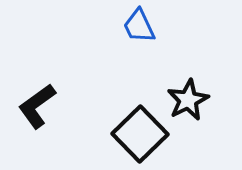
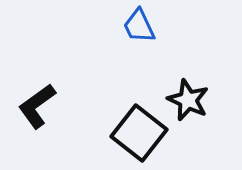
black star: rotated 21 degrees counterclockwise
black square: moved 1 px left, 1 px up; rotated 8 degrees counterclockwise
